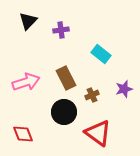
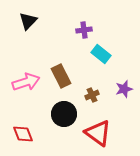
purple cross: moved 23 px right
brown rectangle: moved 5 px left, 2 px up
black circle: moved 2 px down
